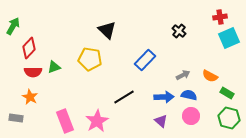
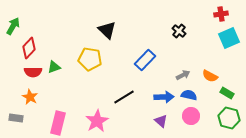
red cross: moved 1 px right, 3 px up
pink rectangle: moved 7 px left, 2 px down; rotated 35 degrees clockwise
